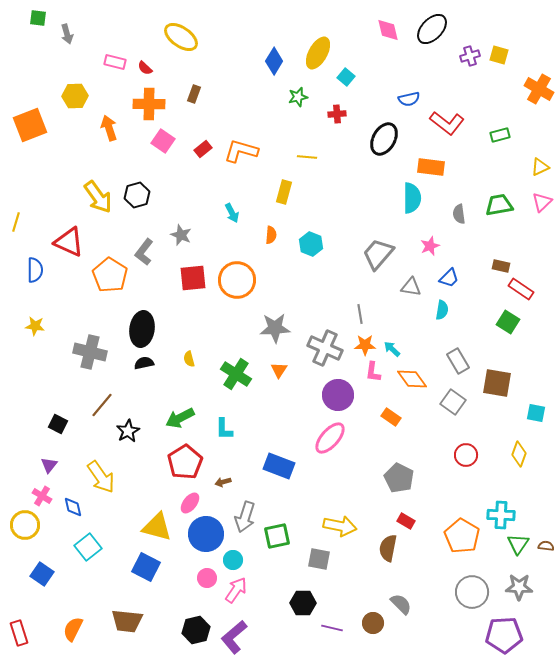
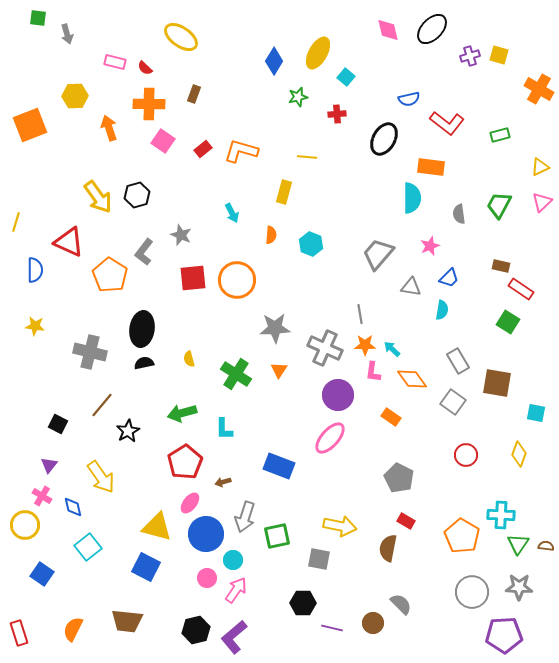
green trapezoid at (499, 205): rotated 52 degrees counterclockwise
green arrow at (180, 418): moved 2 px right, 5 px up; rotated 12 degrees clockwise
